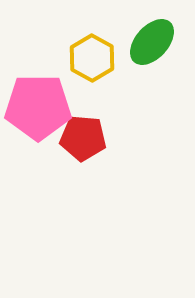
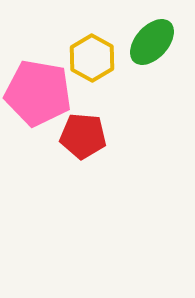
pink pentagon: moved 14 px up; rotated 10 degrees clockwise
red pentagon: moved 2 px up
